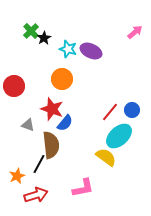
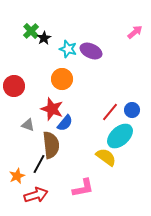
cyan ellipse: moved 1 px right
